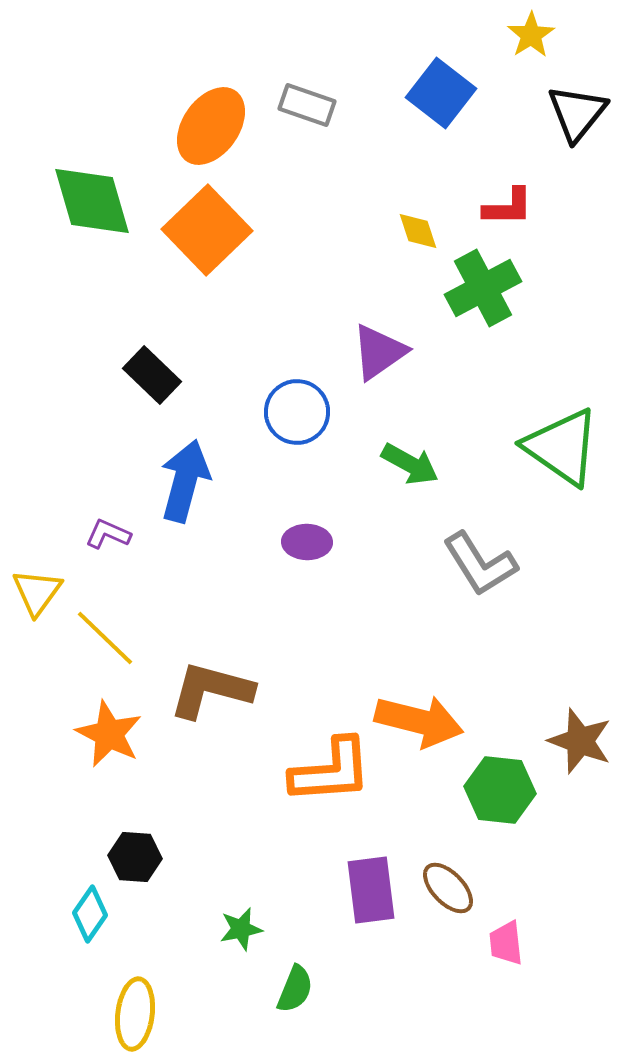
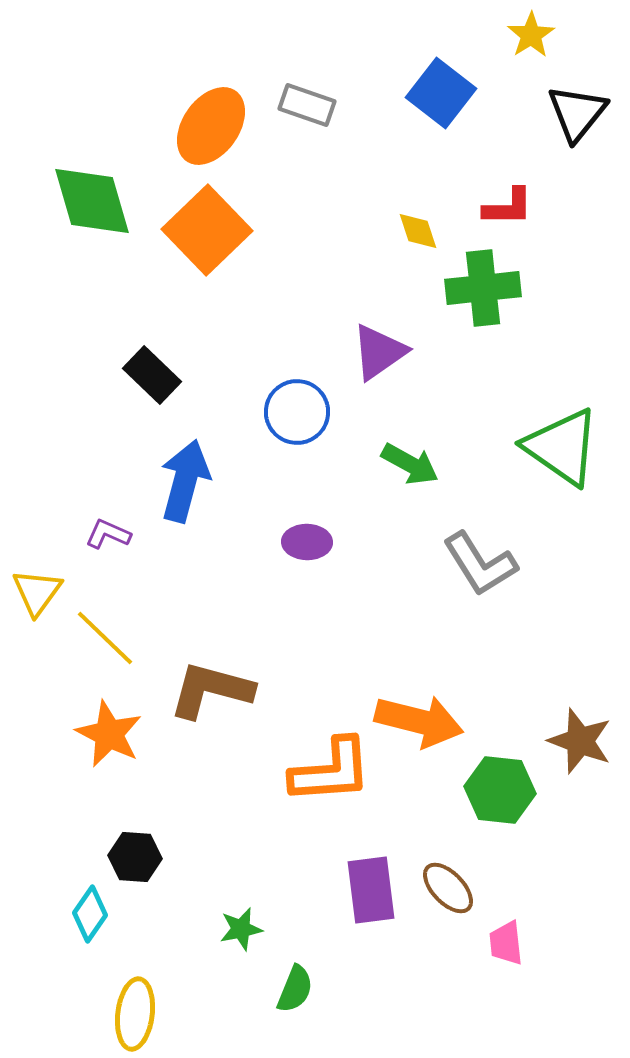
green cross: rotated 22 degrees clockwise
